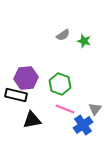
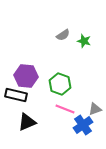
purple hexagon: moved 2 px up; rotated 10 degrees clockwise
gray triangle: rotated 32 degrees clockwise
black triangle: moved 5 px left, 2 px down; rotated 12 degrees counterclockwise
